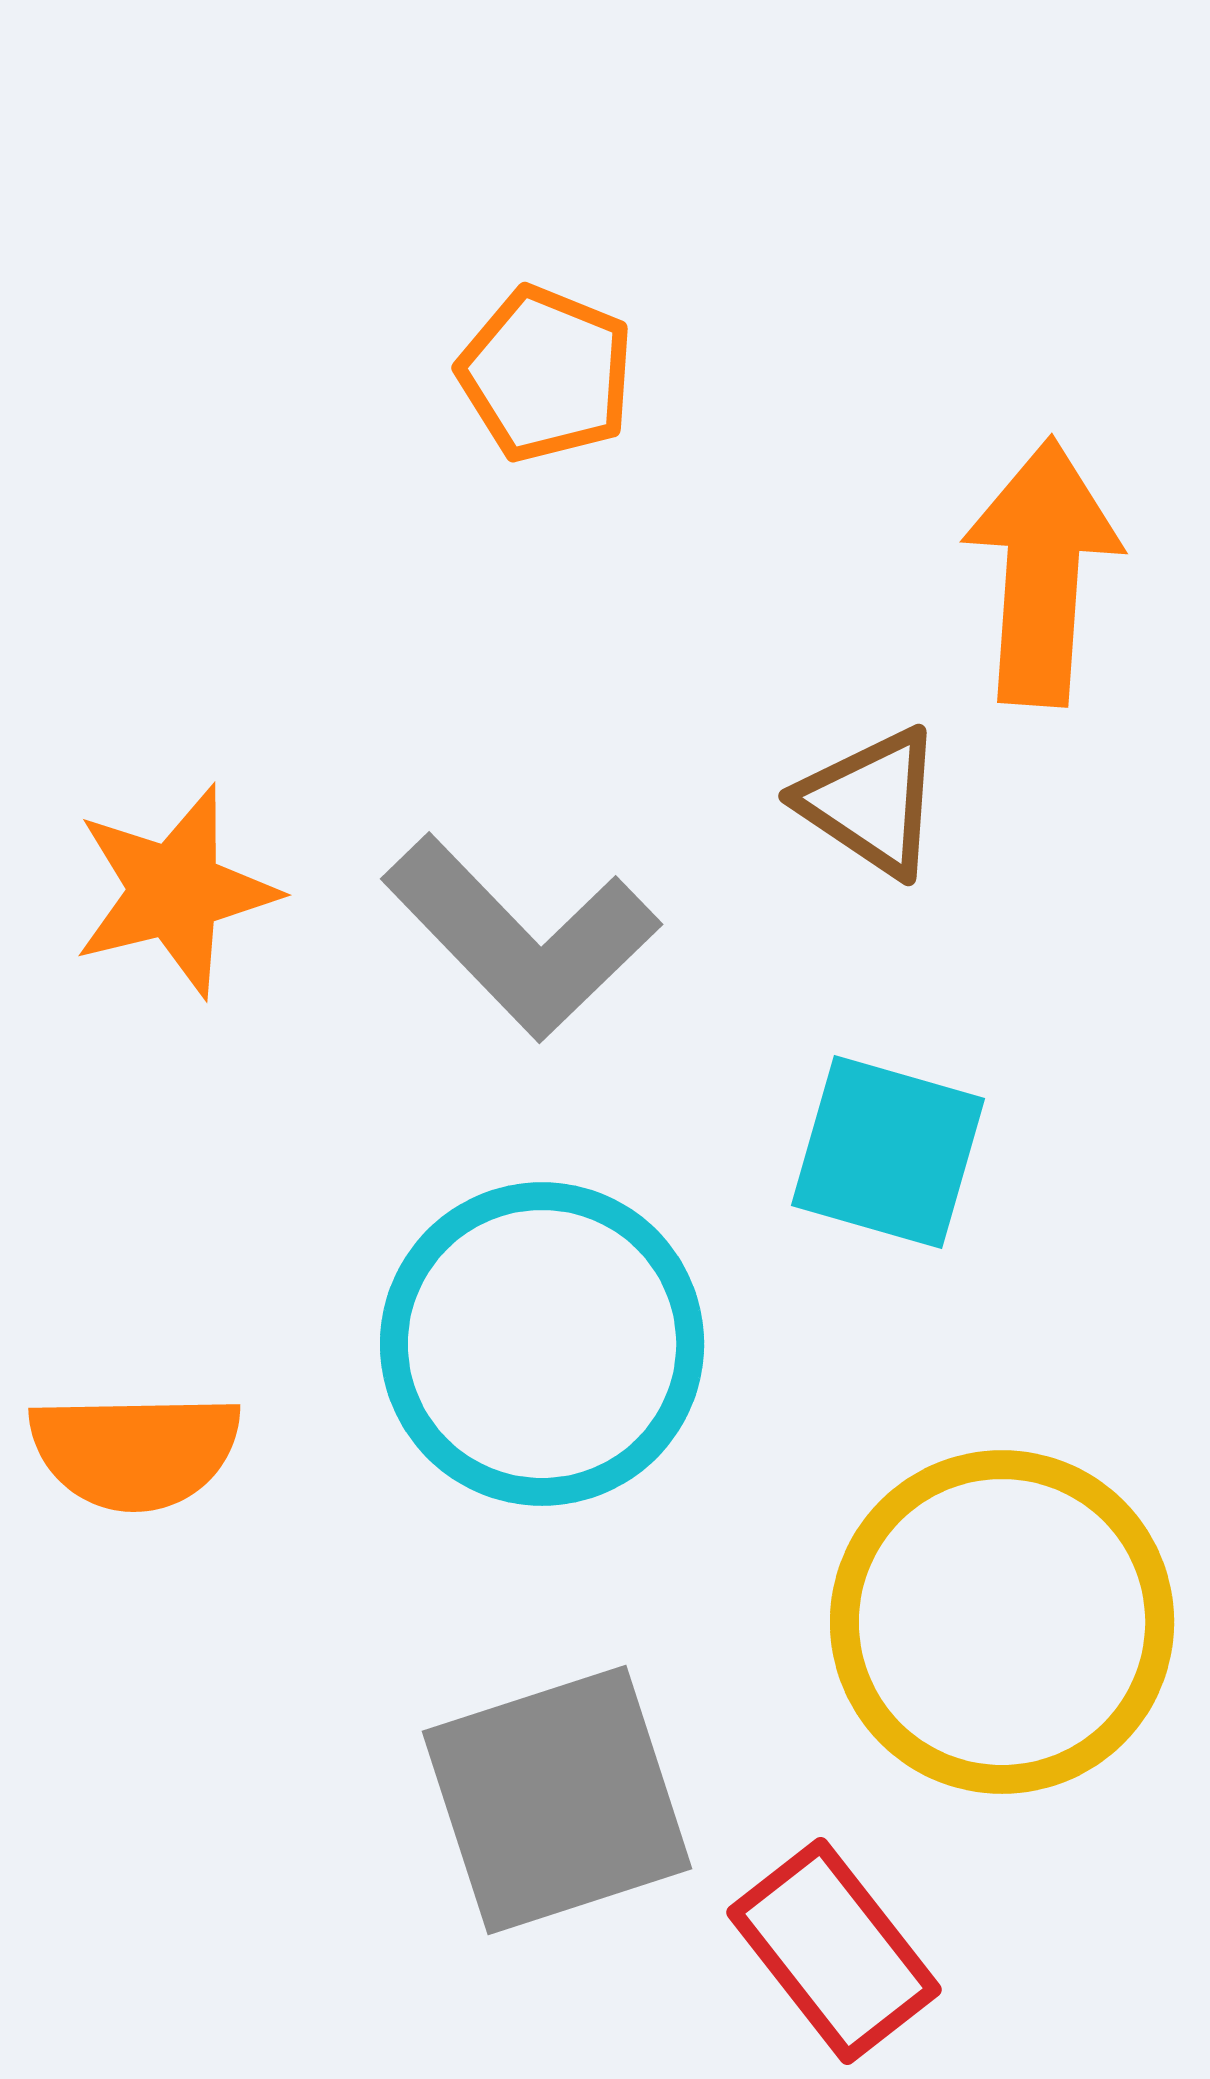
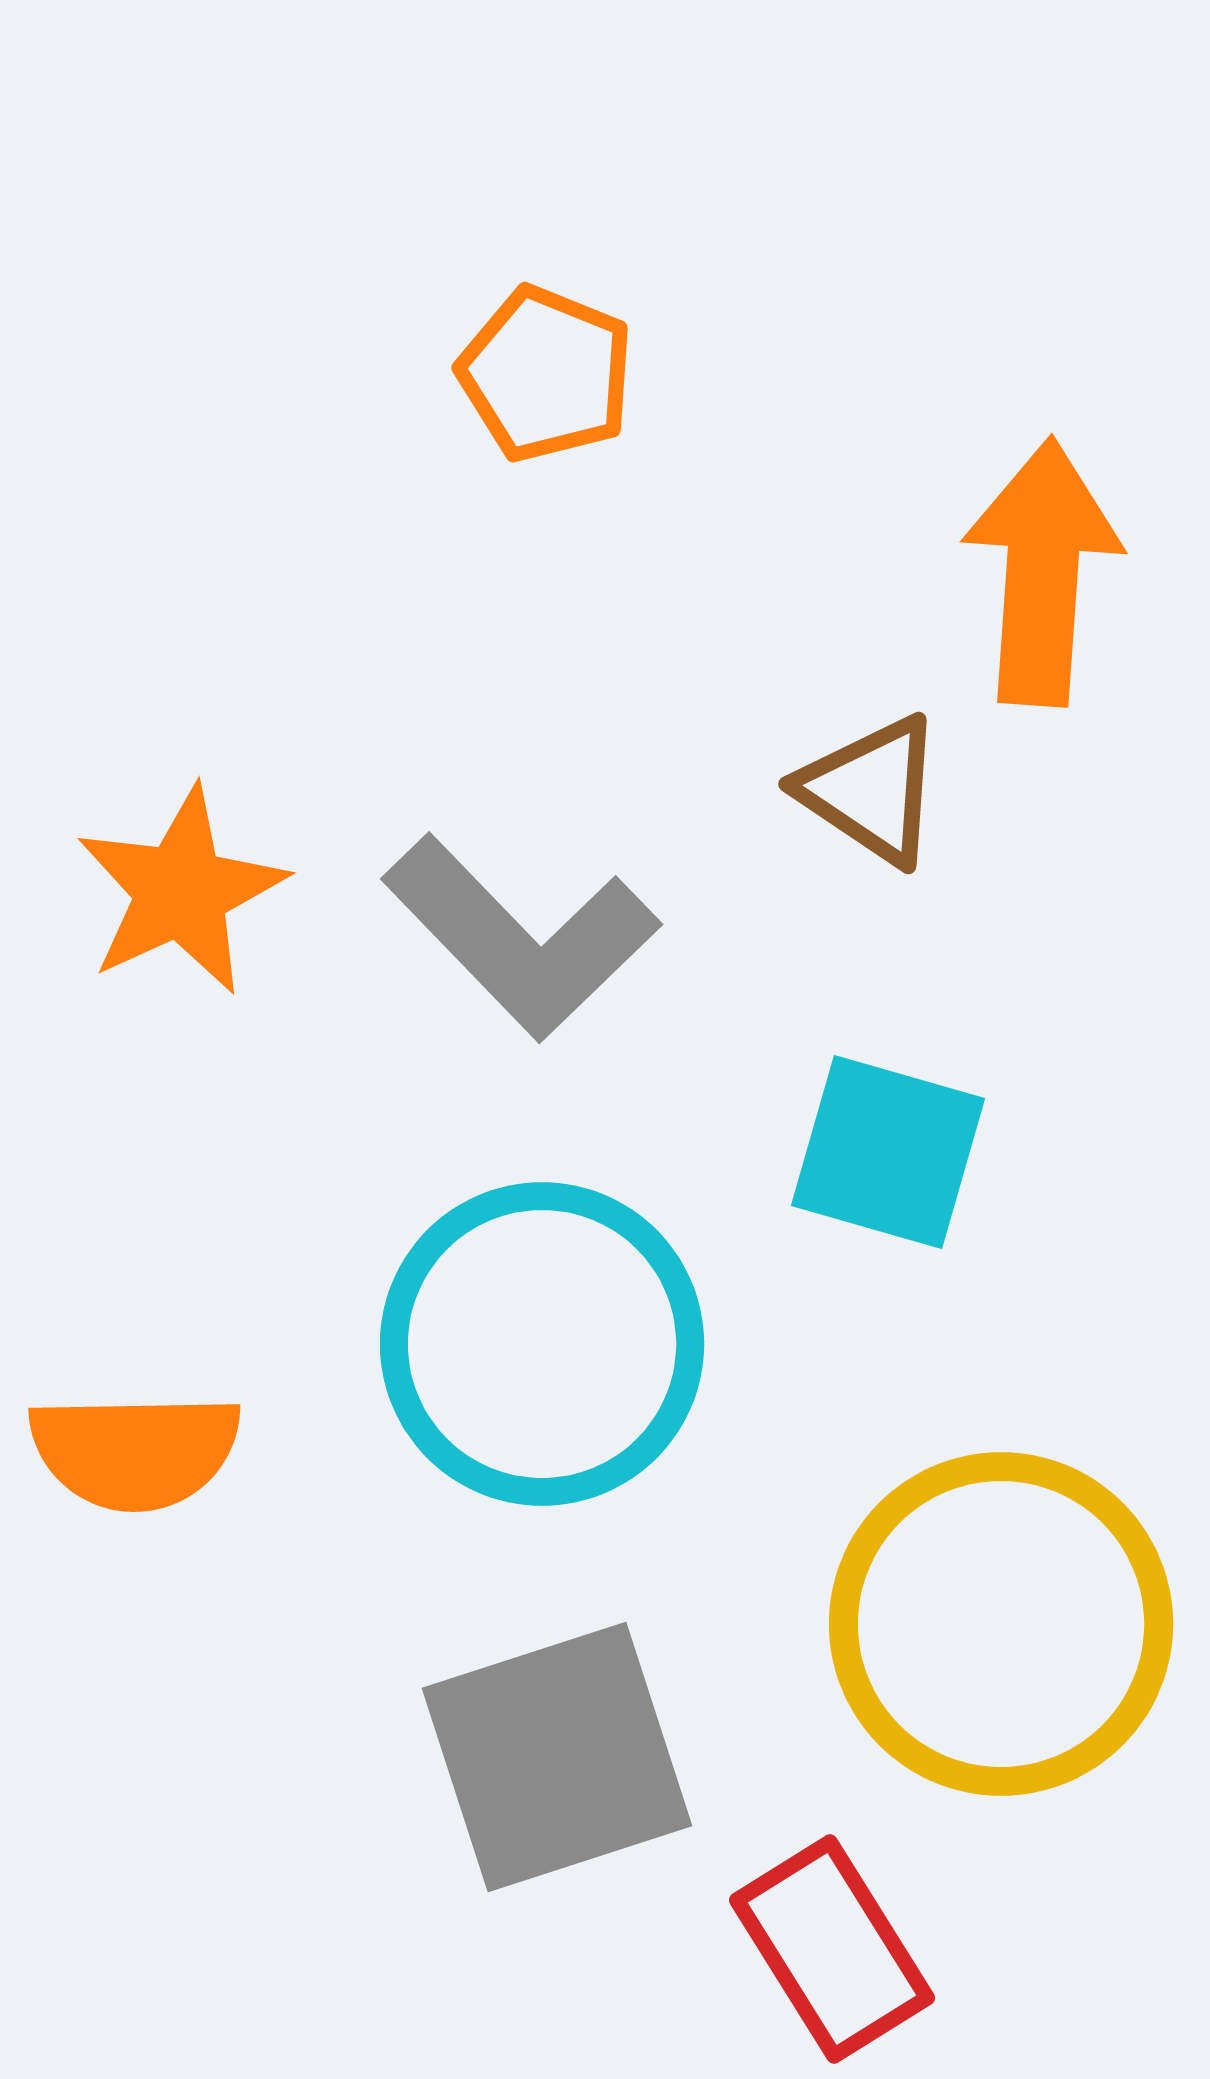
brown triangle: moved 12 px up
orange star: moved 6 px right; rotated 11 degrees counterclockwise
yellow circle: moved 1 px left, 2 px down
gray square: moved 43 px up
red rectangle: moved 2 px left, 2 px up; rotated 6 degrees clockwise
